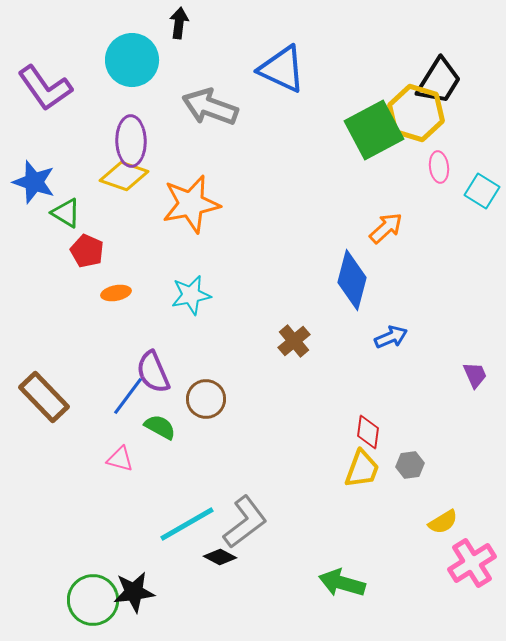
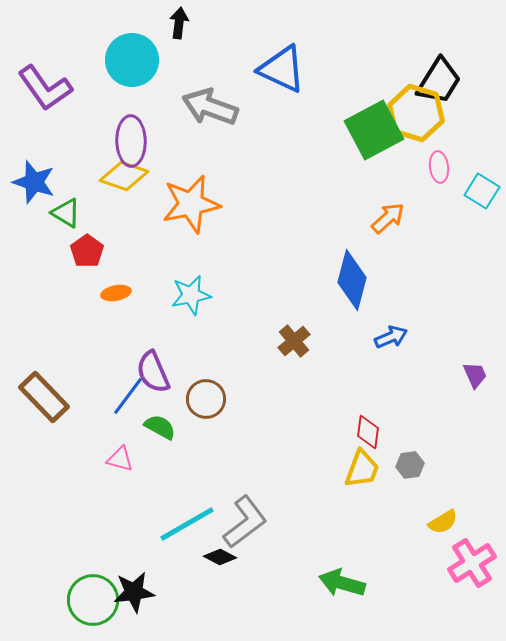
orange arrow: moved 2 px right, 10 px up
red pentagon: rotated 12 degrees clockwise
